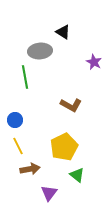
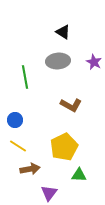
gray ellipse: moved 18 px right, 10 px down
yellow line: rotated 30 degrees counterclockwise
green triangle: moved 2 px right; rotated 35 degrees counterclockwise
